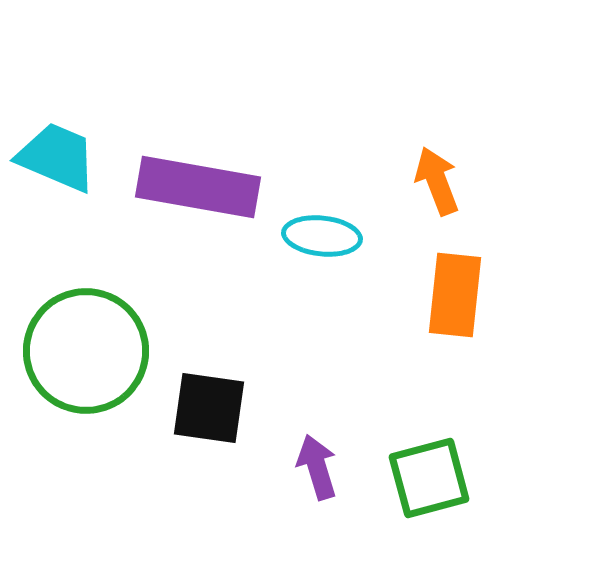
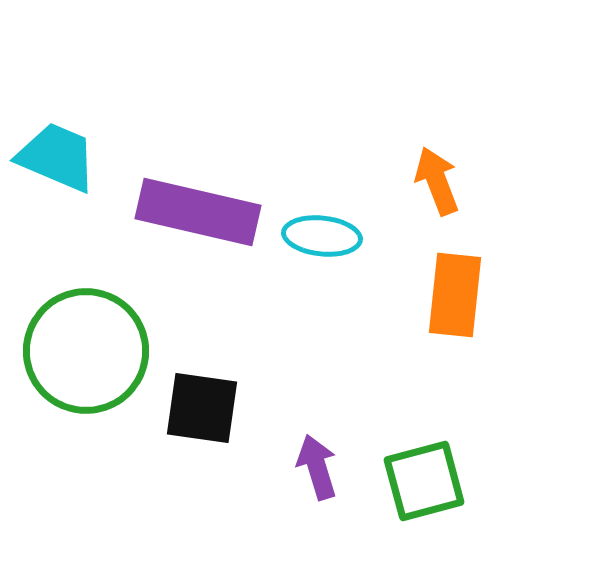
purple rectangle: moved 25 px down; rotated 3 degrees clockwise
black square: moved 7 px left
green square: moved 5 px left, 3 px down
